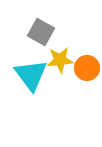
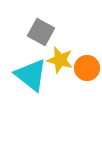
yellow star: rotated 20 degrees clockwise
cyan triangle: rotated 15 degrees counterclockwise
